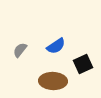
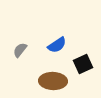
blue semicircle: moved 1 px right, 1 px up
